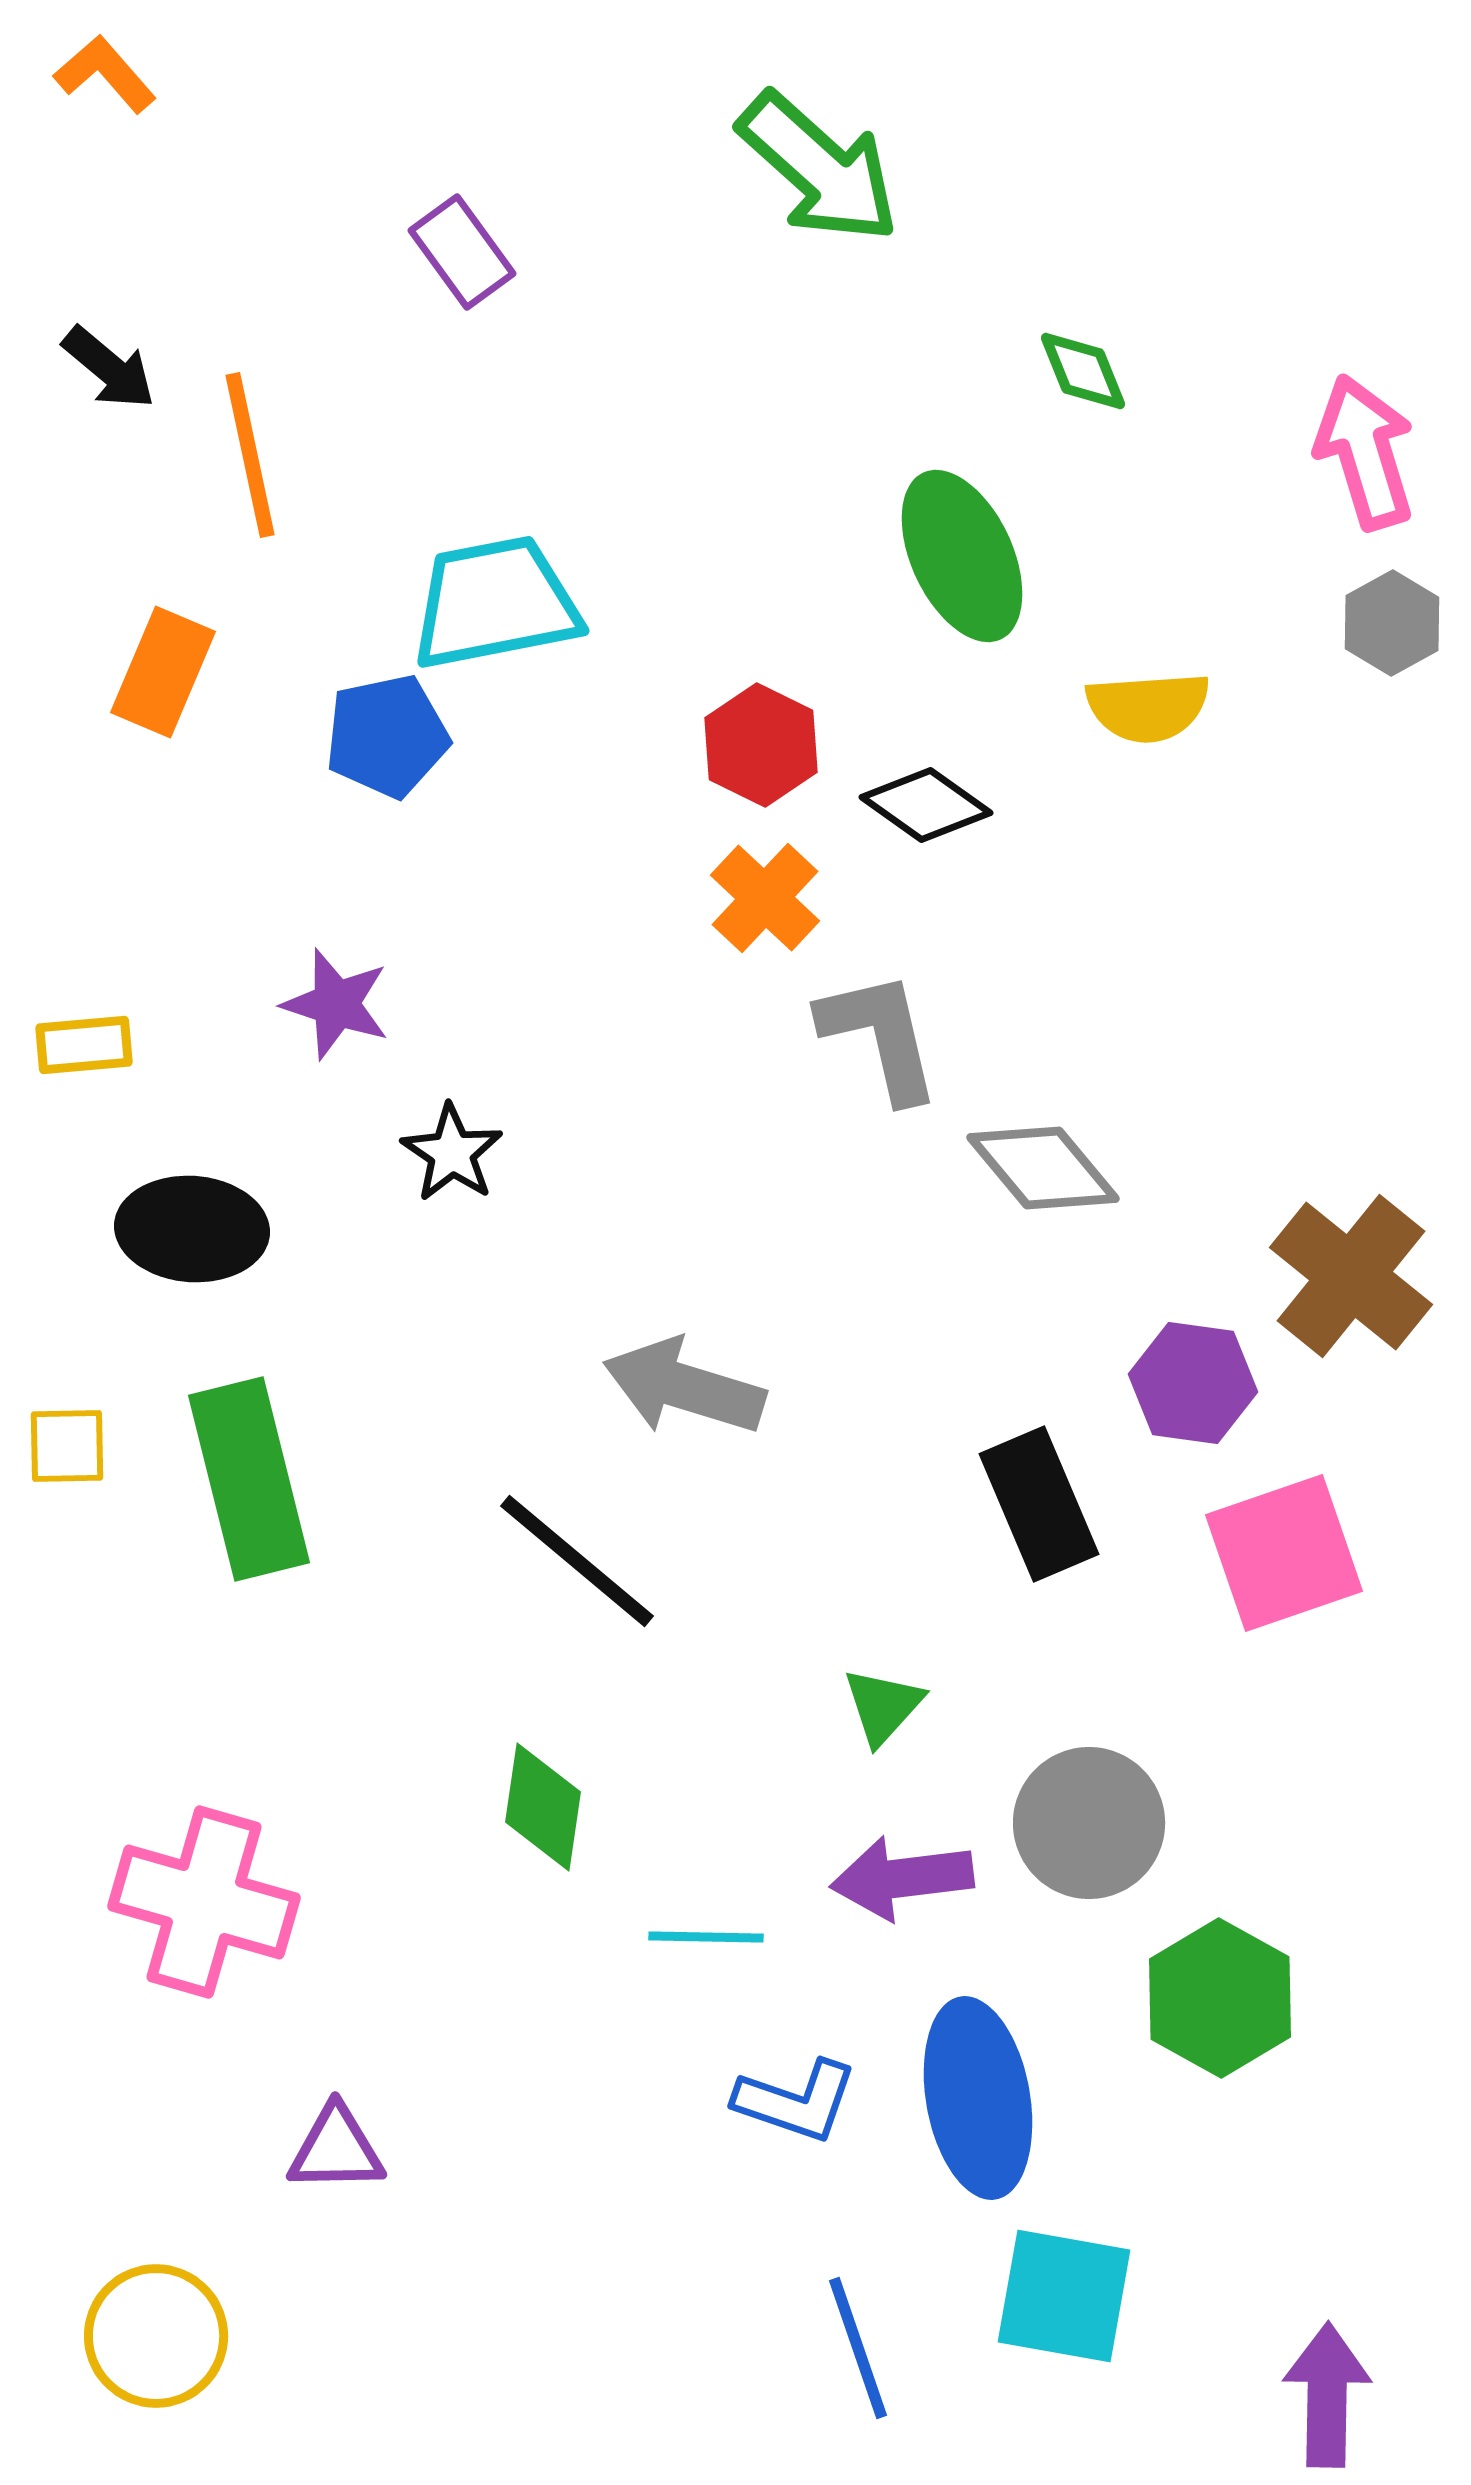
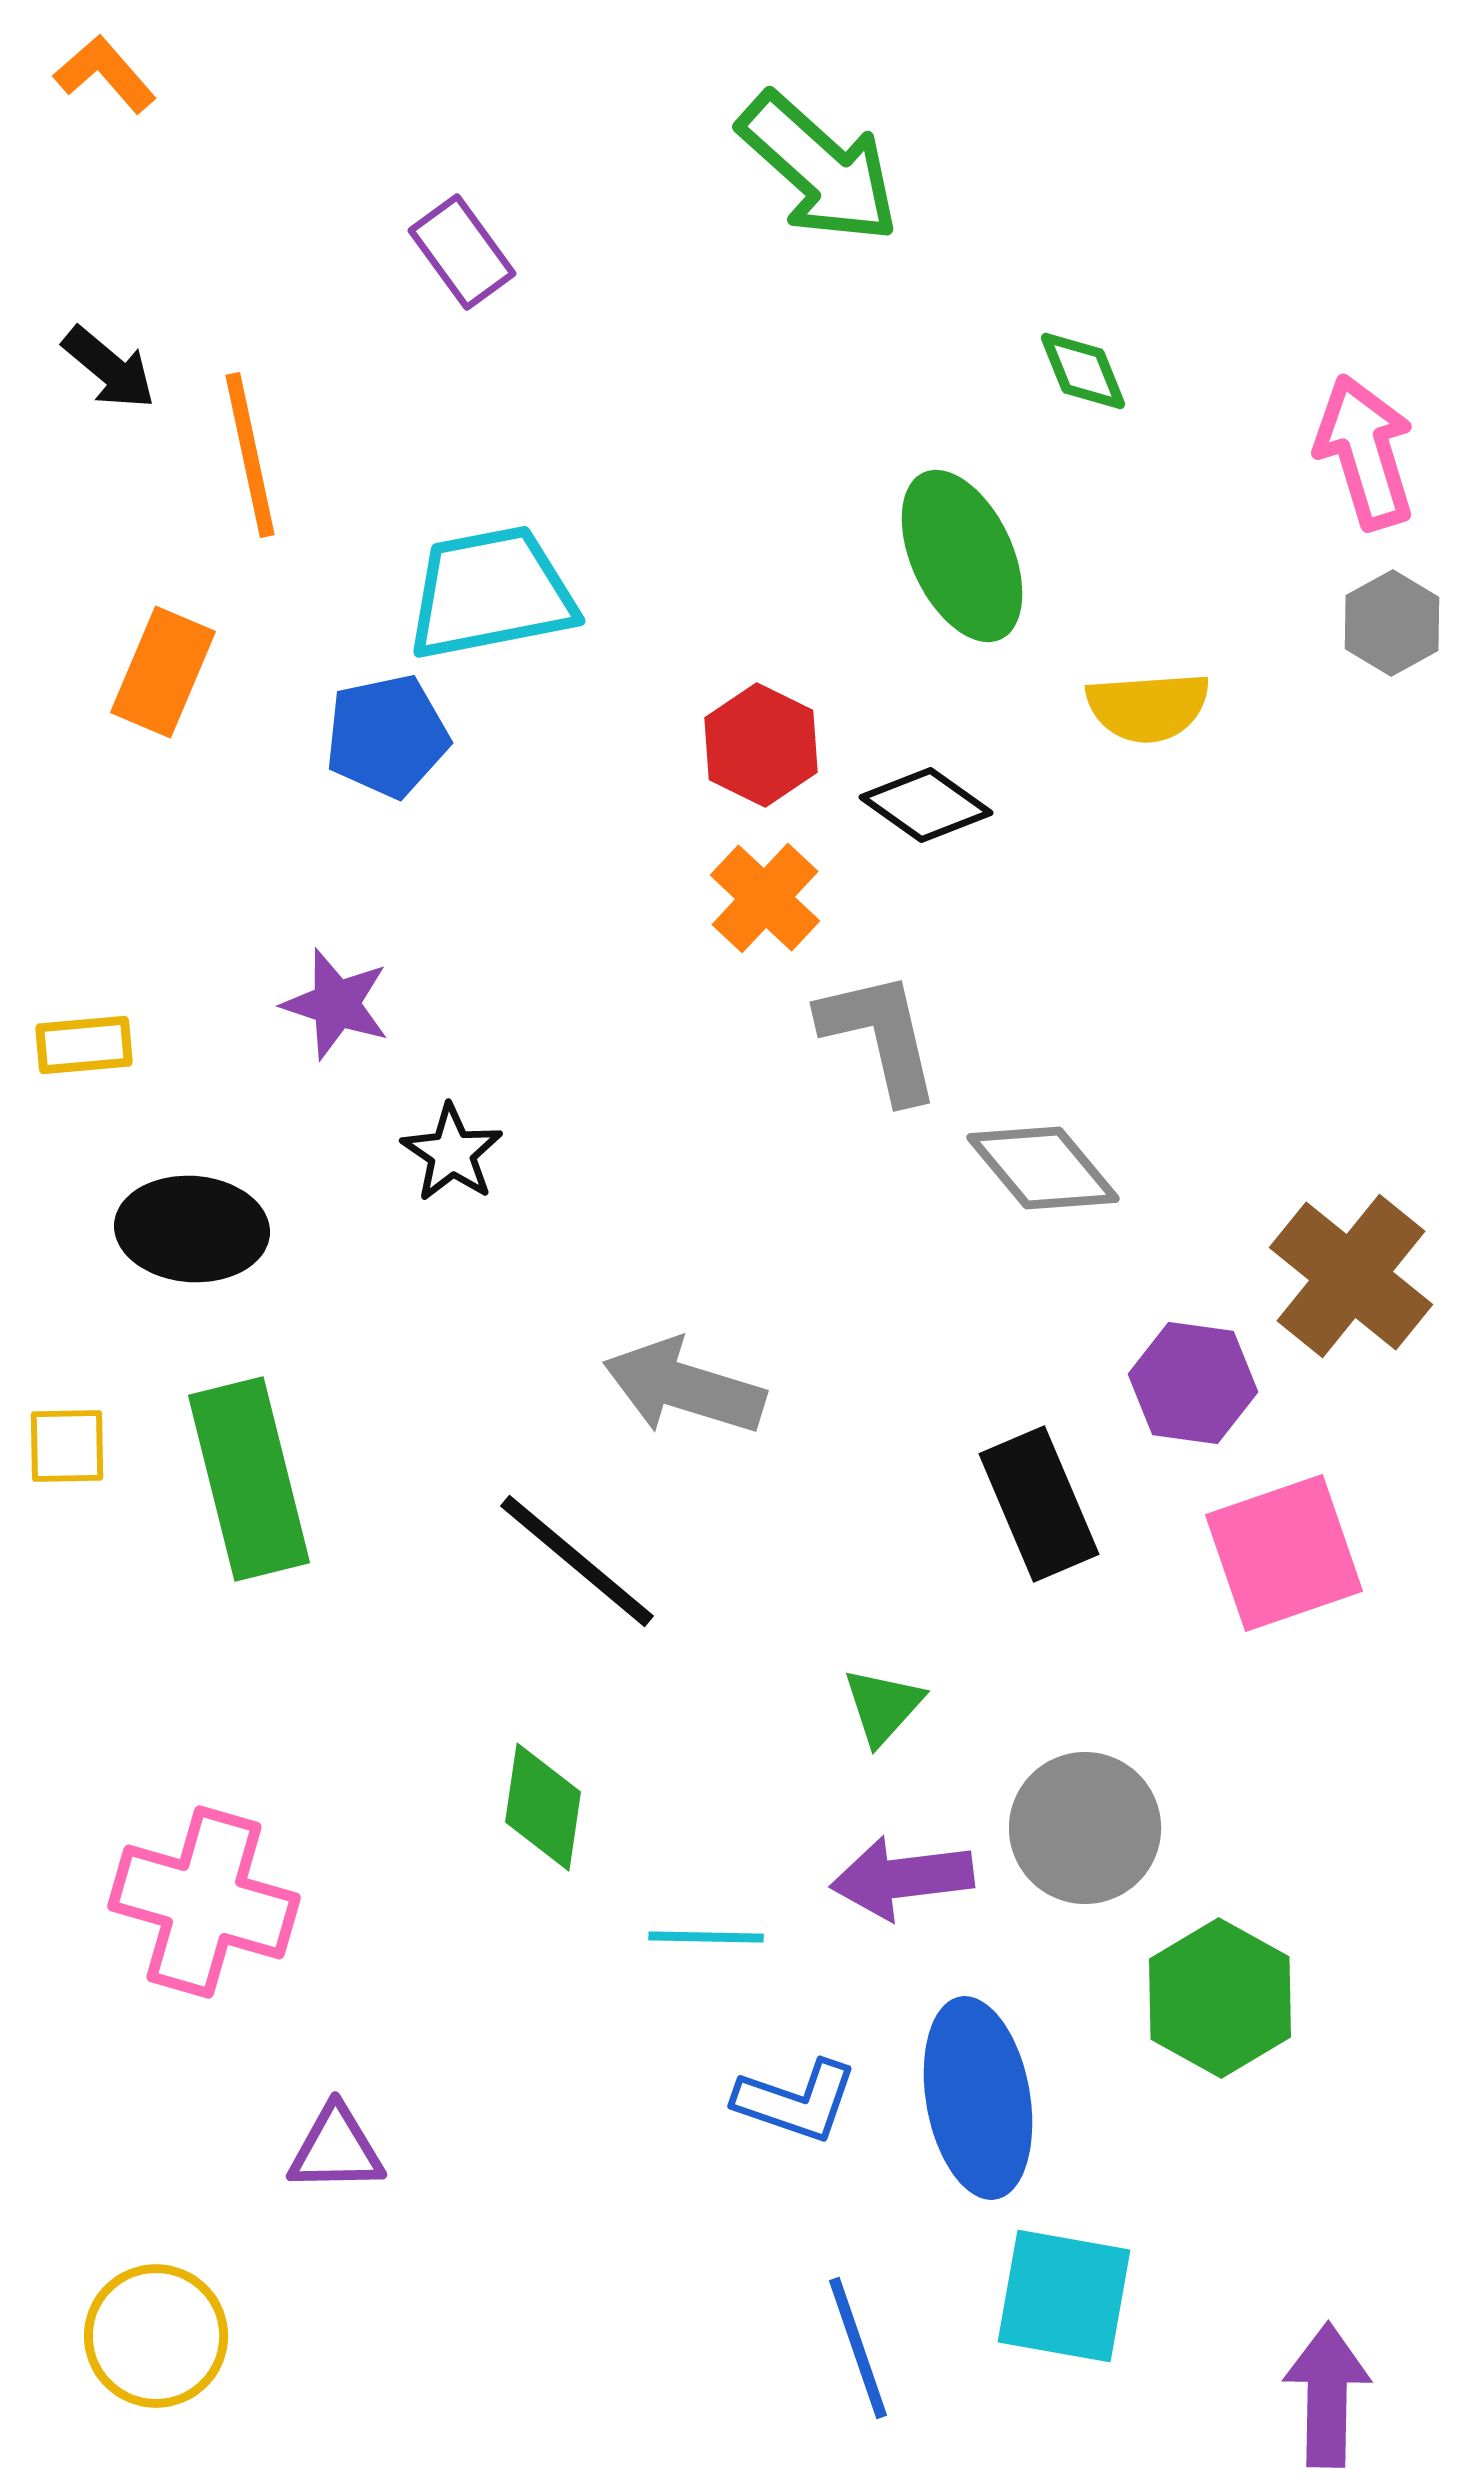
cyan trapezoid at (495, 603): moved 4 px left, 10 px up
gray circle at (1089, 1823): moved 4 px left, 5 px down
